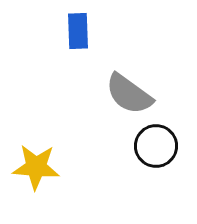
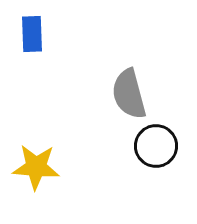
blue rectangle: moved 46 px left, 3 px down
gray semicircle: rotated 39 degrees clockwise
